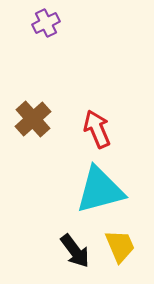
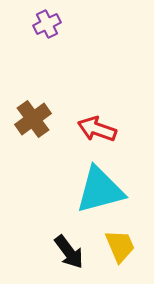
purple cross: moved 1 px right, 1 px down
brown cross: rotated 6 degrees clockwise
red arrow: rotated 48 degrees counterclockwise
black arrow: moved 6 px left, 1 px down
